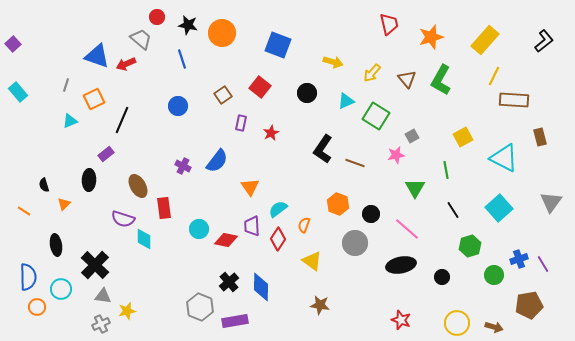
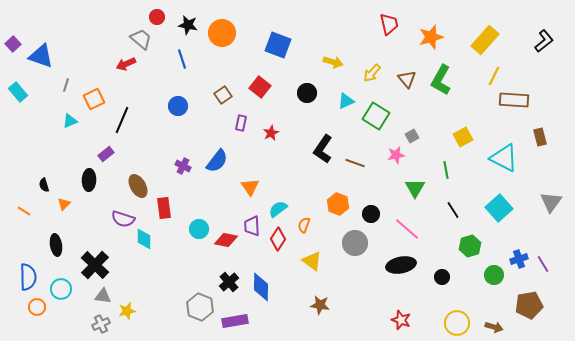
blue triangle at (97, 56): moved 56 px left
